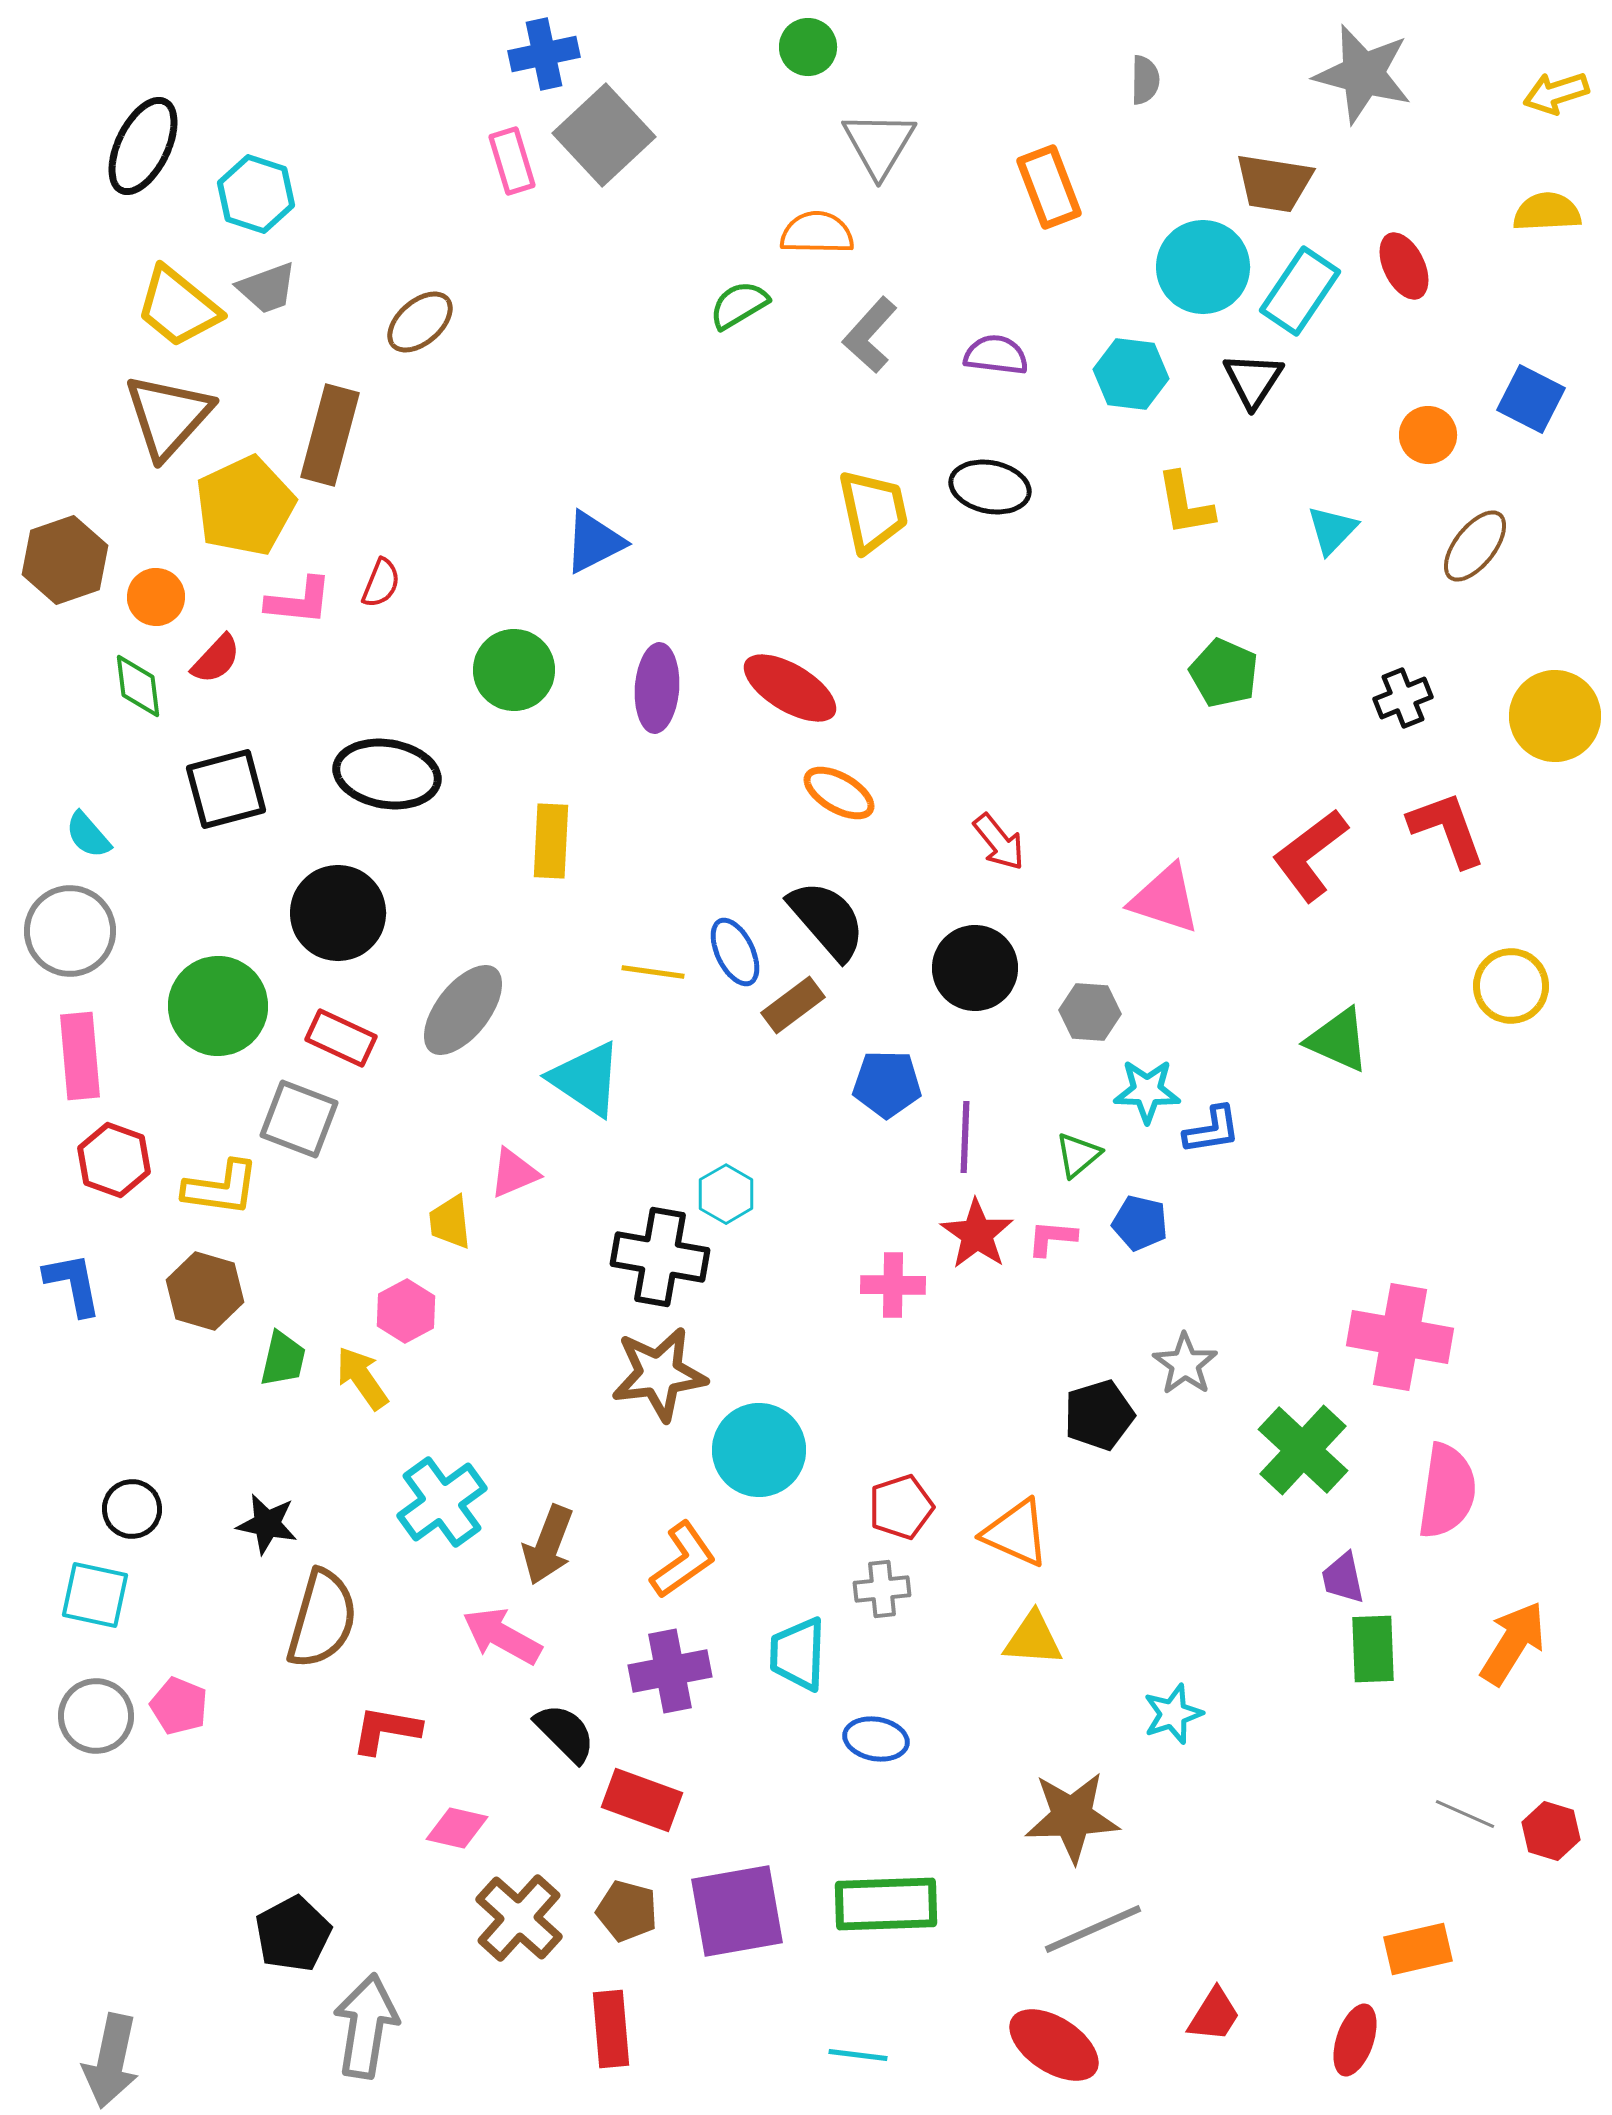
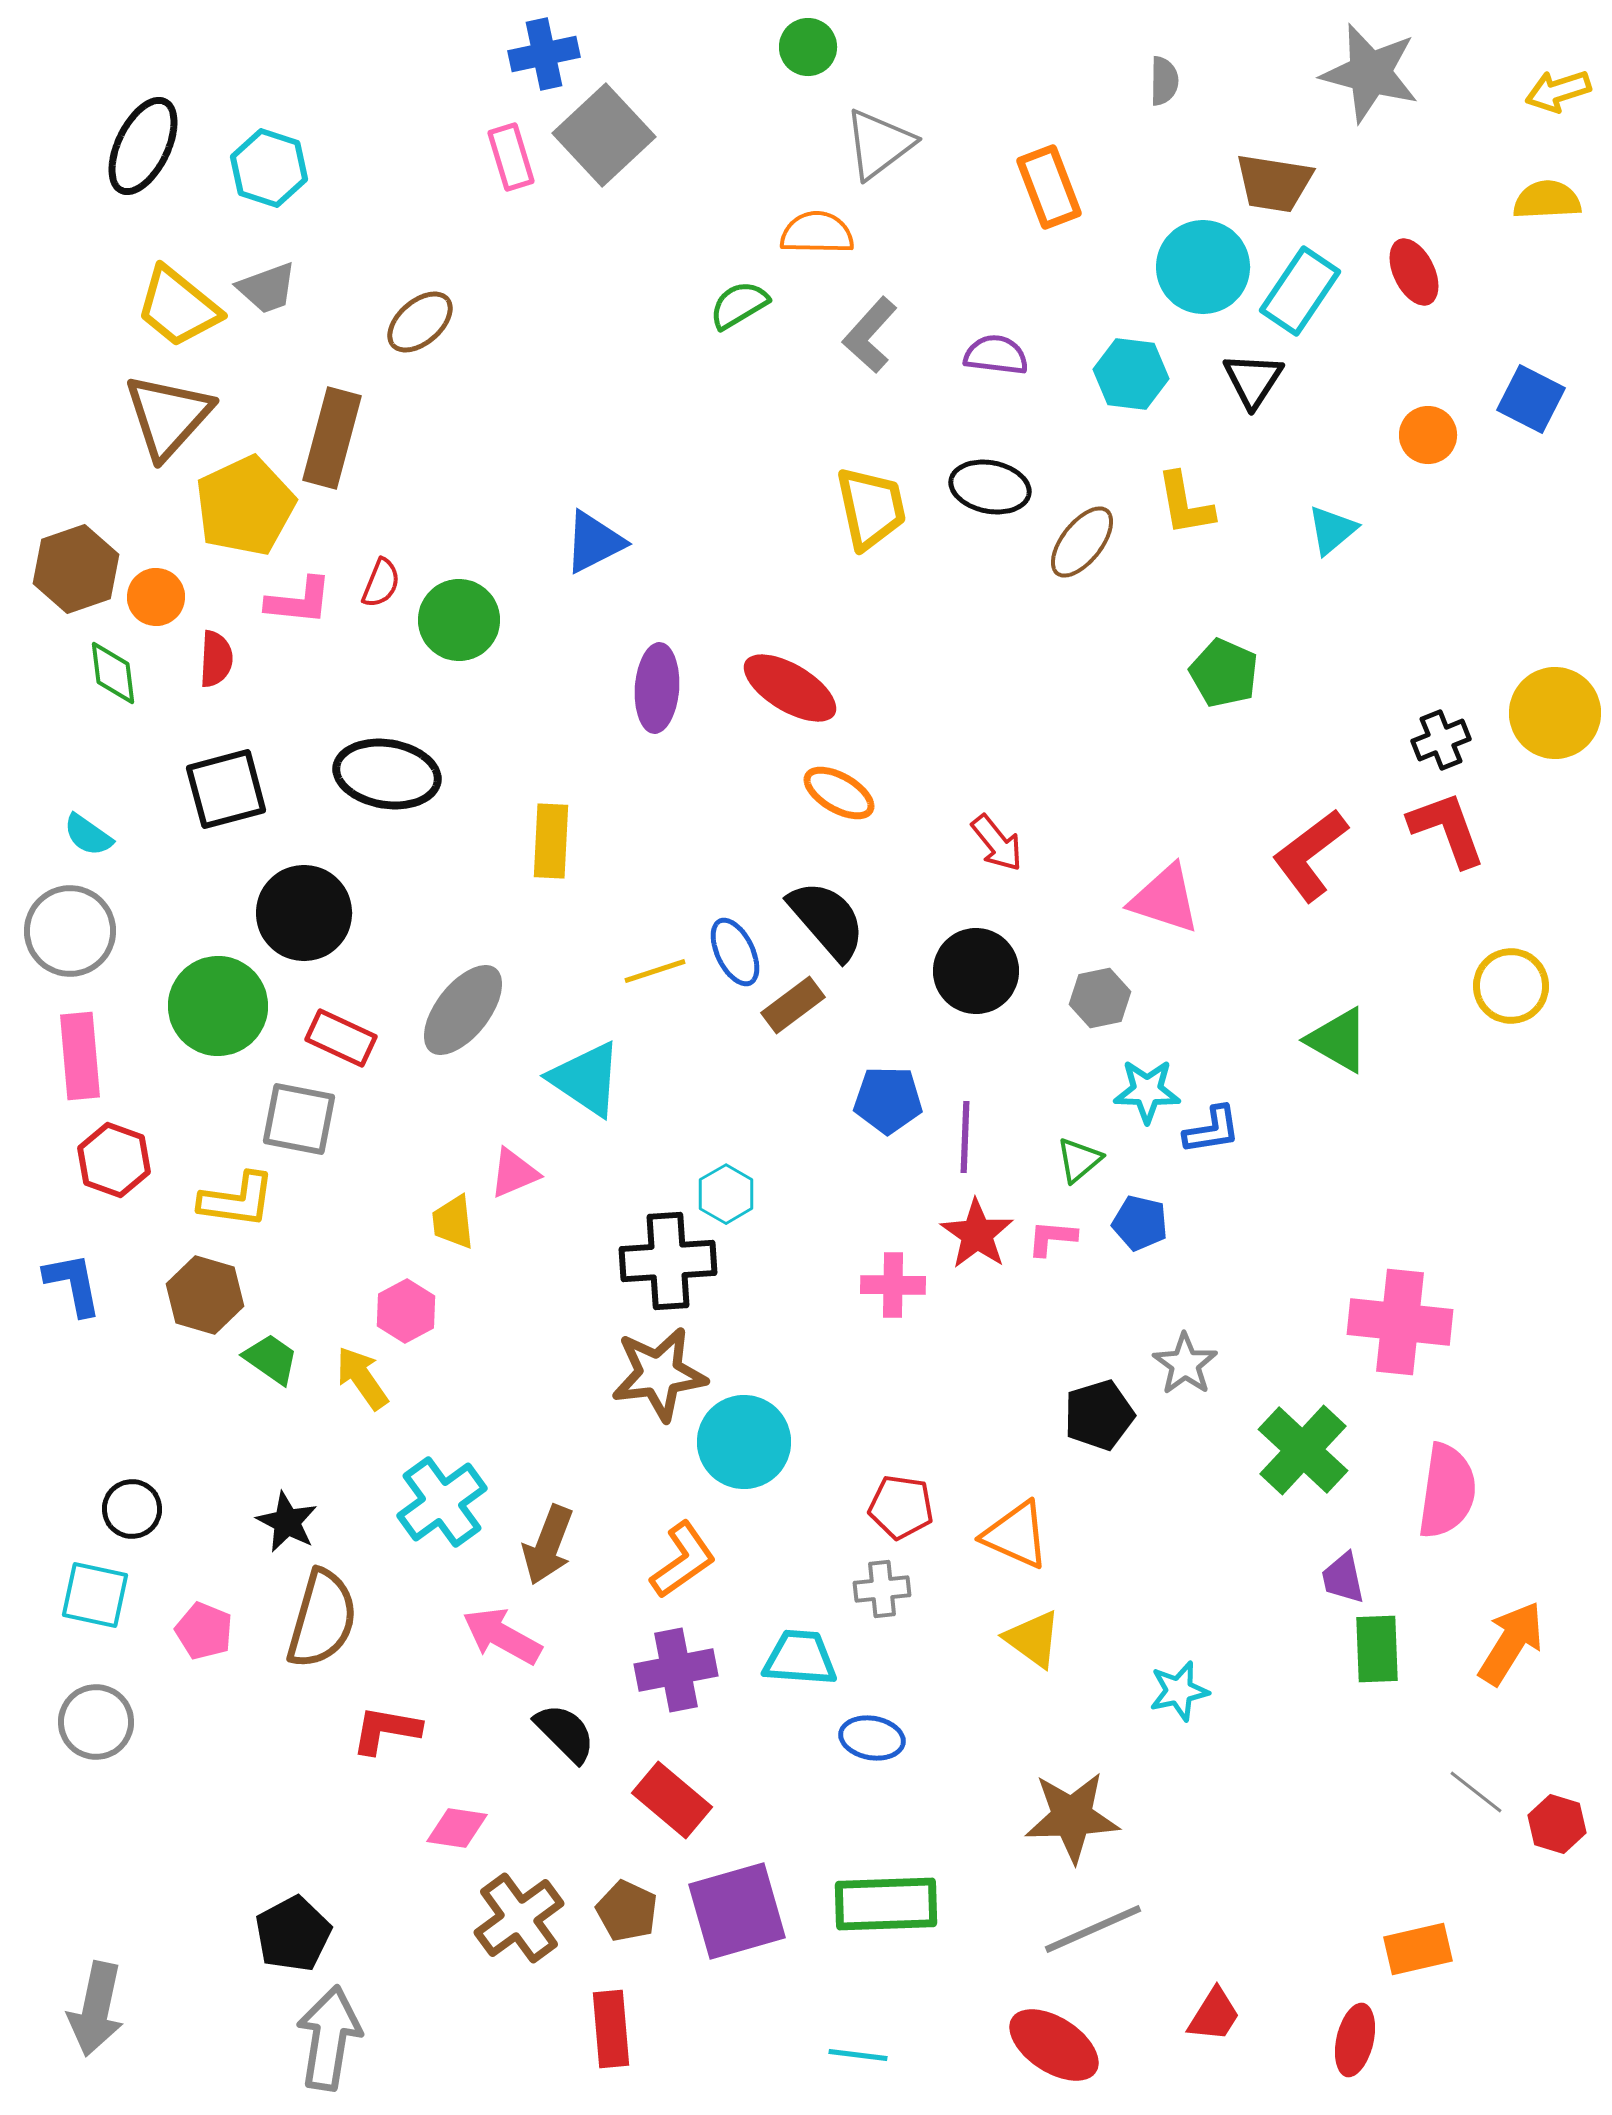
gray star at (1363, 74): moved 7 px right, 1 px up
gray semicircle at (1145, 80): moved 19 px right, 1 px down
yellow arrow at (1556, 93): moved 2 px right, 2 px up
gray triangle at (879, 144): rotated 22 degrees clockwise
pink rectangle at (512, 161): moved 1 px left, 4 px up
cyan hexagon at (256, 194): moved 13 px right, 26 px up
yellow semicircle at (1547, 212): moved 12 px up
red ellipse at (1404, 266): moved 10 px right, 6 px down
brown rectangle at (330, 435): moved 2 px right, 3 px down
yellow trapezoid at (873, 511): moved 2 px left, 3 px up
cyan triangle at (1332, 530): rotated 6 degrees clockwise
brown ellipse at (1475, 546): moved 393 px left, 4 px up
brown hexagon at (65, 560): moved 11 px right, 9 px down
red semicircle at (216, 659): rotated 40 degrees counterclockwise
green circle at (514, 670): moved 55 px left, 50 px up
green diamond at (138, 686): moved 25 px left, 13 px up
black cross at (1403, 698): moved 38 px right, 42 px down
yellow circle at (1555, 716): moved 3 px up
cyan semicircle at (88, 835): rotated 14 degrees counterclockwise
red arrow at (999, 842): moved 2 px left, 1 px down
black circle at (338, 913): moved 34 px left
black circle at (975, 968): moved 1 px right, 3 px down
yellow line at (653, 972): moved 2 px right, 1 px up; rotated 26 degrees counterclockwise
gray hexagon at (1090, 1012): moved 10 px right, 14 px up; rotated 16 degrees counterclockwise
green triangle at (1338, 1040): rotated 6 degrees clockwise
blue pentagon at (887, 1084): moved 1 px right, 16 px down
gray square at (299, 1119): rotated 10 degrees counterclockwise
green triangle at (1078, 1155): moved 1 px right, 5 px down
yellow L-shape at (221, 1188): moved 16 px right, 12 px down
yellow trapezoid at (450, 1222): moved 3 px right
black cross at (660, 1257): moved 8 px right, 4 px down; rotated 14 degrees counterclockwise
brown hexagon at (205, 1291): moved 4 px down
pink cross at (1400, 1337): moved 15 px up; rotated 4 degrees counterclockwise
green trapezoid at (283, 1359): moved 12 px left; rotated 68 degrees counterclockwise
cyan circle at (759, 1450): moved 15 px left, 8 px up
red pentagon at (901, 1507): rotated 26 degrees clockwise
black star at (267, 1524): moved 20 px right, 2 px up; rotated 16 degrees clockwise
orange triangle at (1016, 1533): moved 2 px down
yellow triangle at (1033, 1639): rotated 32 degrees clockwise
orange arrow at (1513, 1643): moved 2 px left
green rectangle at (1373, 1649): moved 4 px right
cyan trapezoid at (798, 1654): moved 2 px right, 4 px down; rotated 92 degrees clockwise
purple cross at (670, 1671): moved 6 px right, 1 px up
pink pentagon at (179, 1706): moved 25 px right, 75 px up
cyan star at (1173, 1714): moved 6 px right, 23 px up; rotated 6 degrees clockwise
gray circle at (96, 1716): moved 6 px down
blue ellipse at (876, 1739): moved 4 px left, 1 px up
red rectangle at (642, 1800): moved 30 px right; rotated 20 degrees clockwise
gray line at (1465, 1814): moved 11 px right, 22 px up; rotated 14 degrees clockwise
pink diamond at (457, 1828): rotated 4 degrees counterclockwise
red hexagon at (1551, 1831): moved 6 px right, 7 px up
brown pentagon at (627, 1911): rotated 10 degrees clockwise
purple square at (737, 1911): rotated 6 degrees counterclockwise
brown cross at (519, 1918): rotated 12 degrees clockwise
gray arrow at (366, 2026): moved 37 px left, 12 px down
red ellipse at (1355, 2040): rotated 6 degrees counterclockwise
gray arrow at (111, 2061): moved 15 px left, 52 px up
